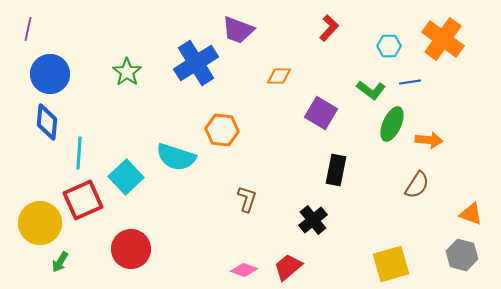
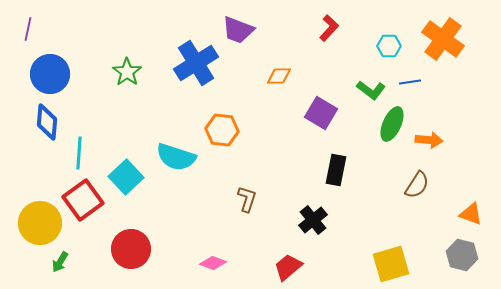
red square: rotated 12 degrees counterclockwise
pink diamond: moved 31 px left, 7 px up
